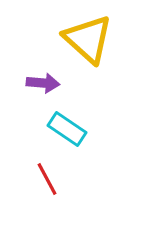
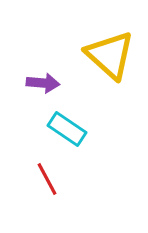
yellow triangle: moved 22 px right, 16 px down
